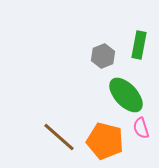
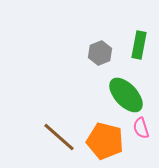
gray hexagon: moved 3 px left, 3 px up
